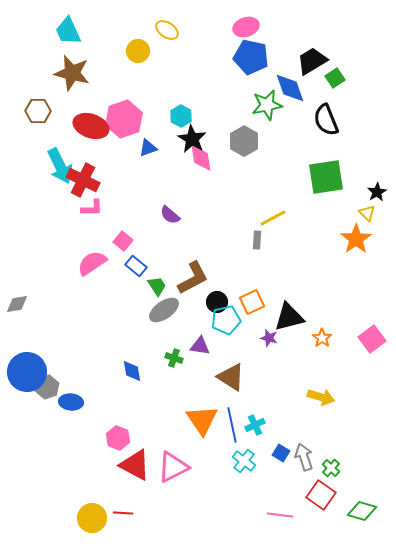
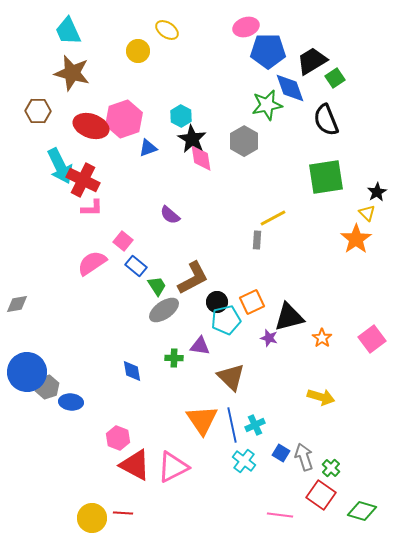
blue pentagon at (251, 57): moved 17 px right, 6 px up; rotated 12 degrees counterclockwise
green cross at (174, 358): rotated 18 degrees counterclockwise
brown triangle at (231, 377): rotated 12 degrees clockwise
